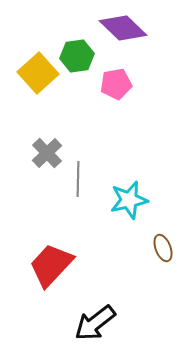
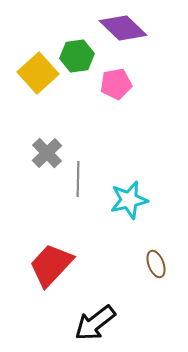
brown ellipse: moved 7 px left, 16 px down
